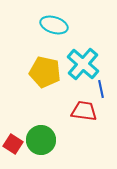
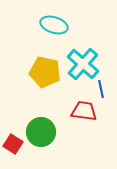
green circle: moved 8 px up
